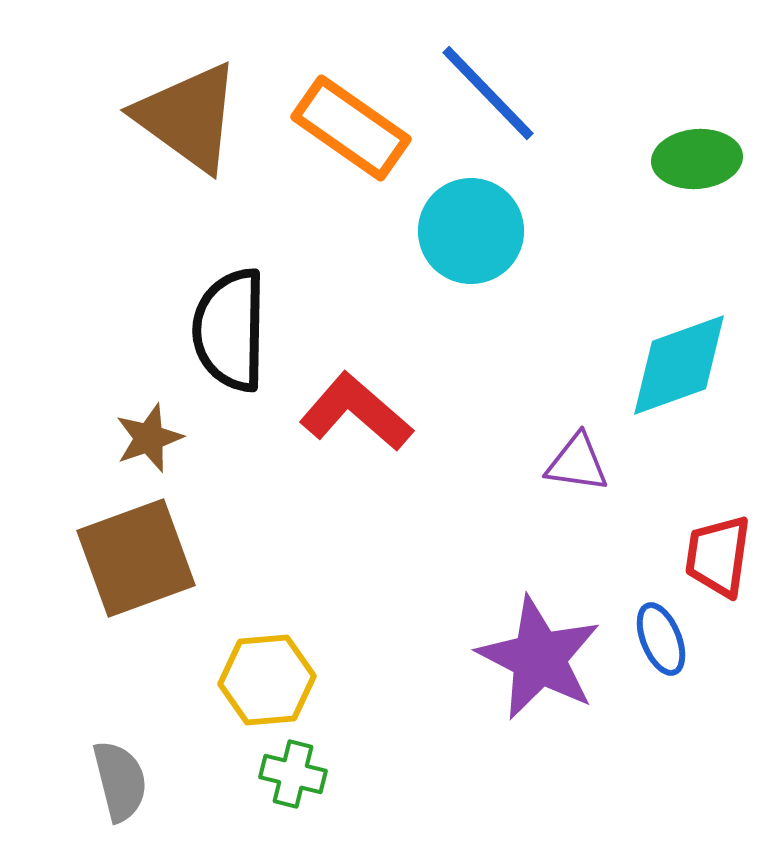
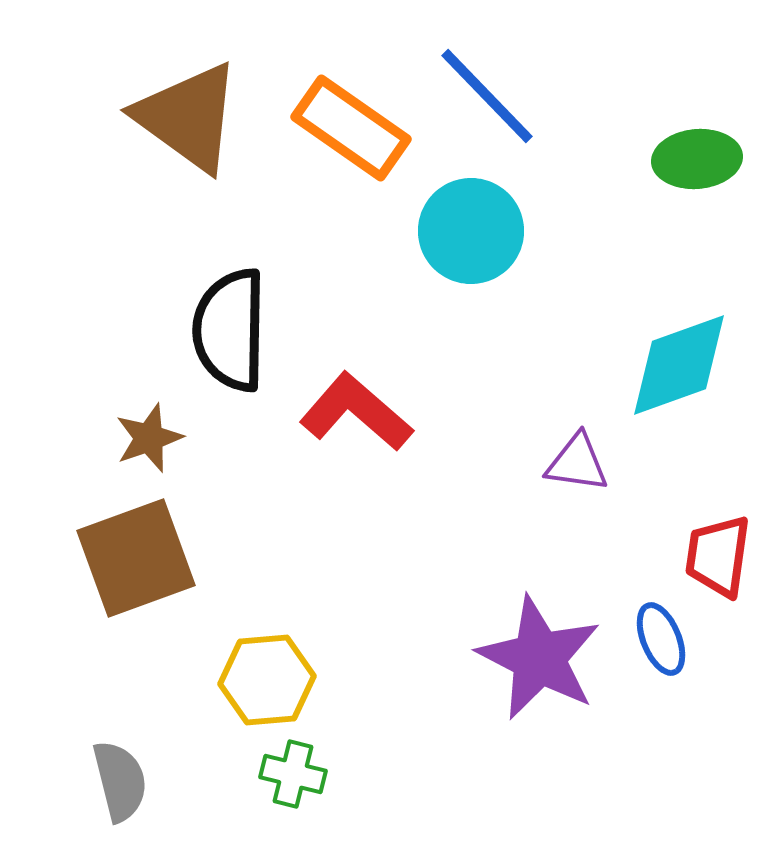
blue line: moved 1 px left, 3 px down
